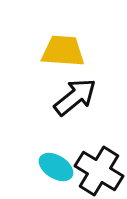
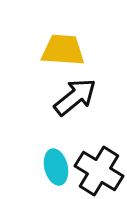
yellow trapezoid: moved 1 px up
cyan ellipse: rotated 44 degrees clockwise
